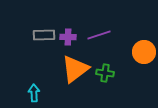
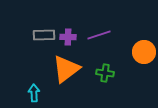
orange triangle: moved 9 px left
